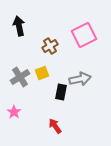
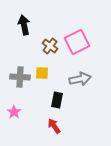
black arrow: moved 5 px right, 1 px up
pink square: moved 7 px left, 7 px down
brown cross: rotated 21 degrees counterclockwise
yellow square: rotated 24 degrees clockwise
gray cross: rotated 36 degrees clockwise
black rectangle: moved 4 px left, 8 px down
red arrow: moved 1 px left
